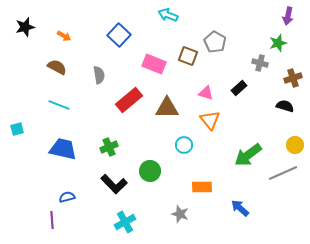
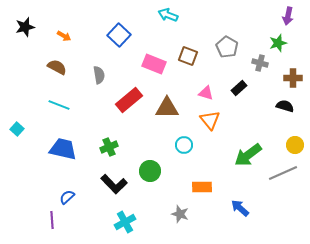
gray pentagon: moved 12 px right, 5 px down
brown cross: rotated 18 degrees clockwise
cyan square: rotated 32 degrees counterclockwise
blue semicircle: rotated 28 degrees counterclockwise
